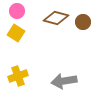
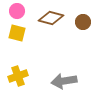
brown diamond: moved 5 px left
yellow square: moved 1 px right; rotated 18 degrees counterclockwise
